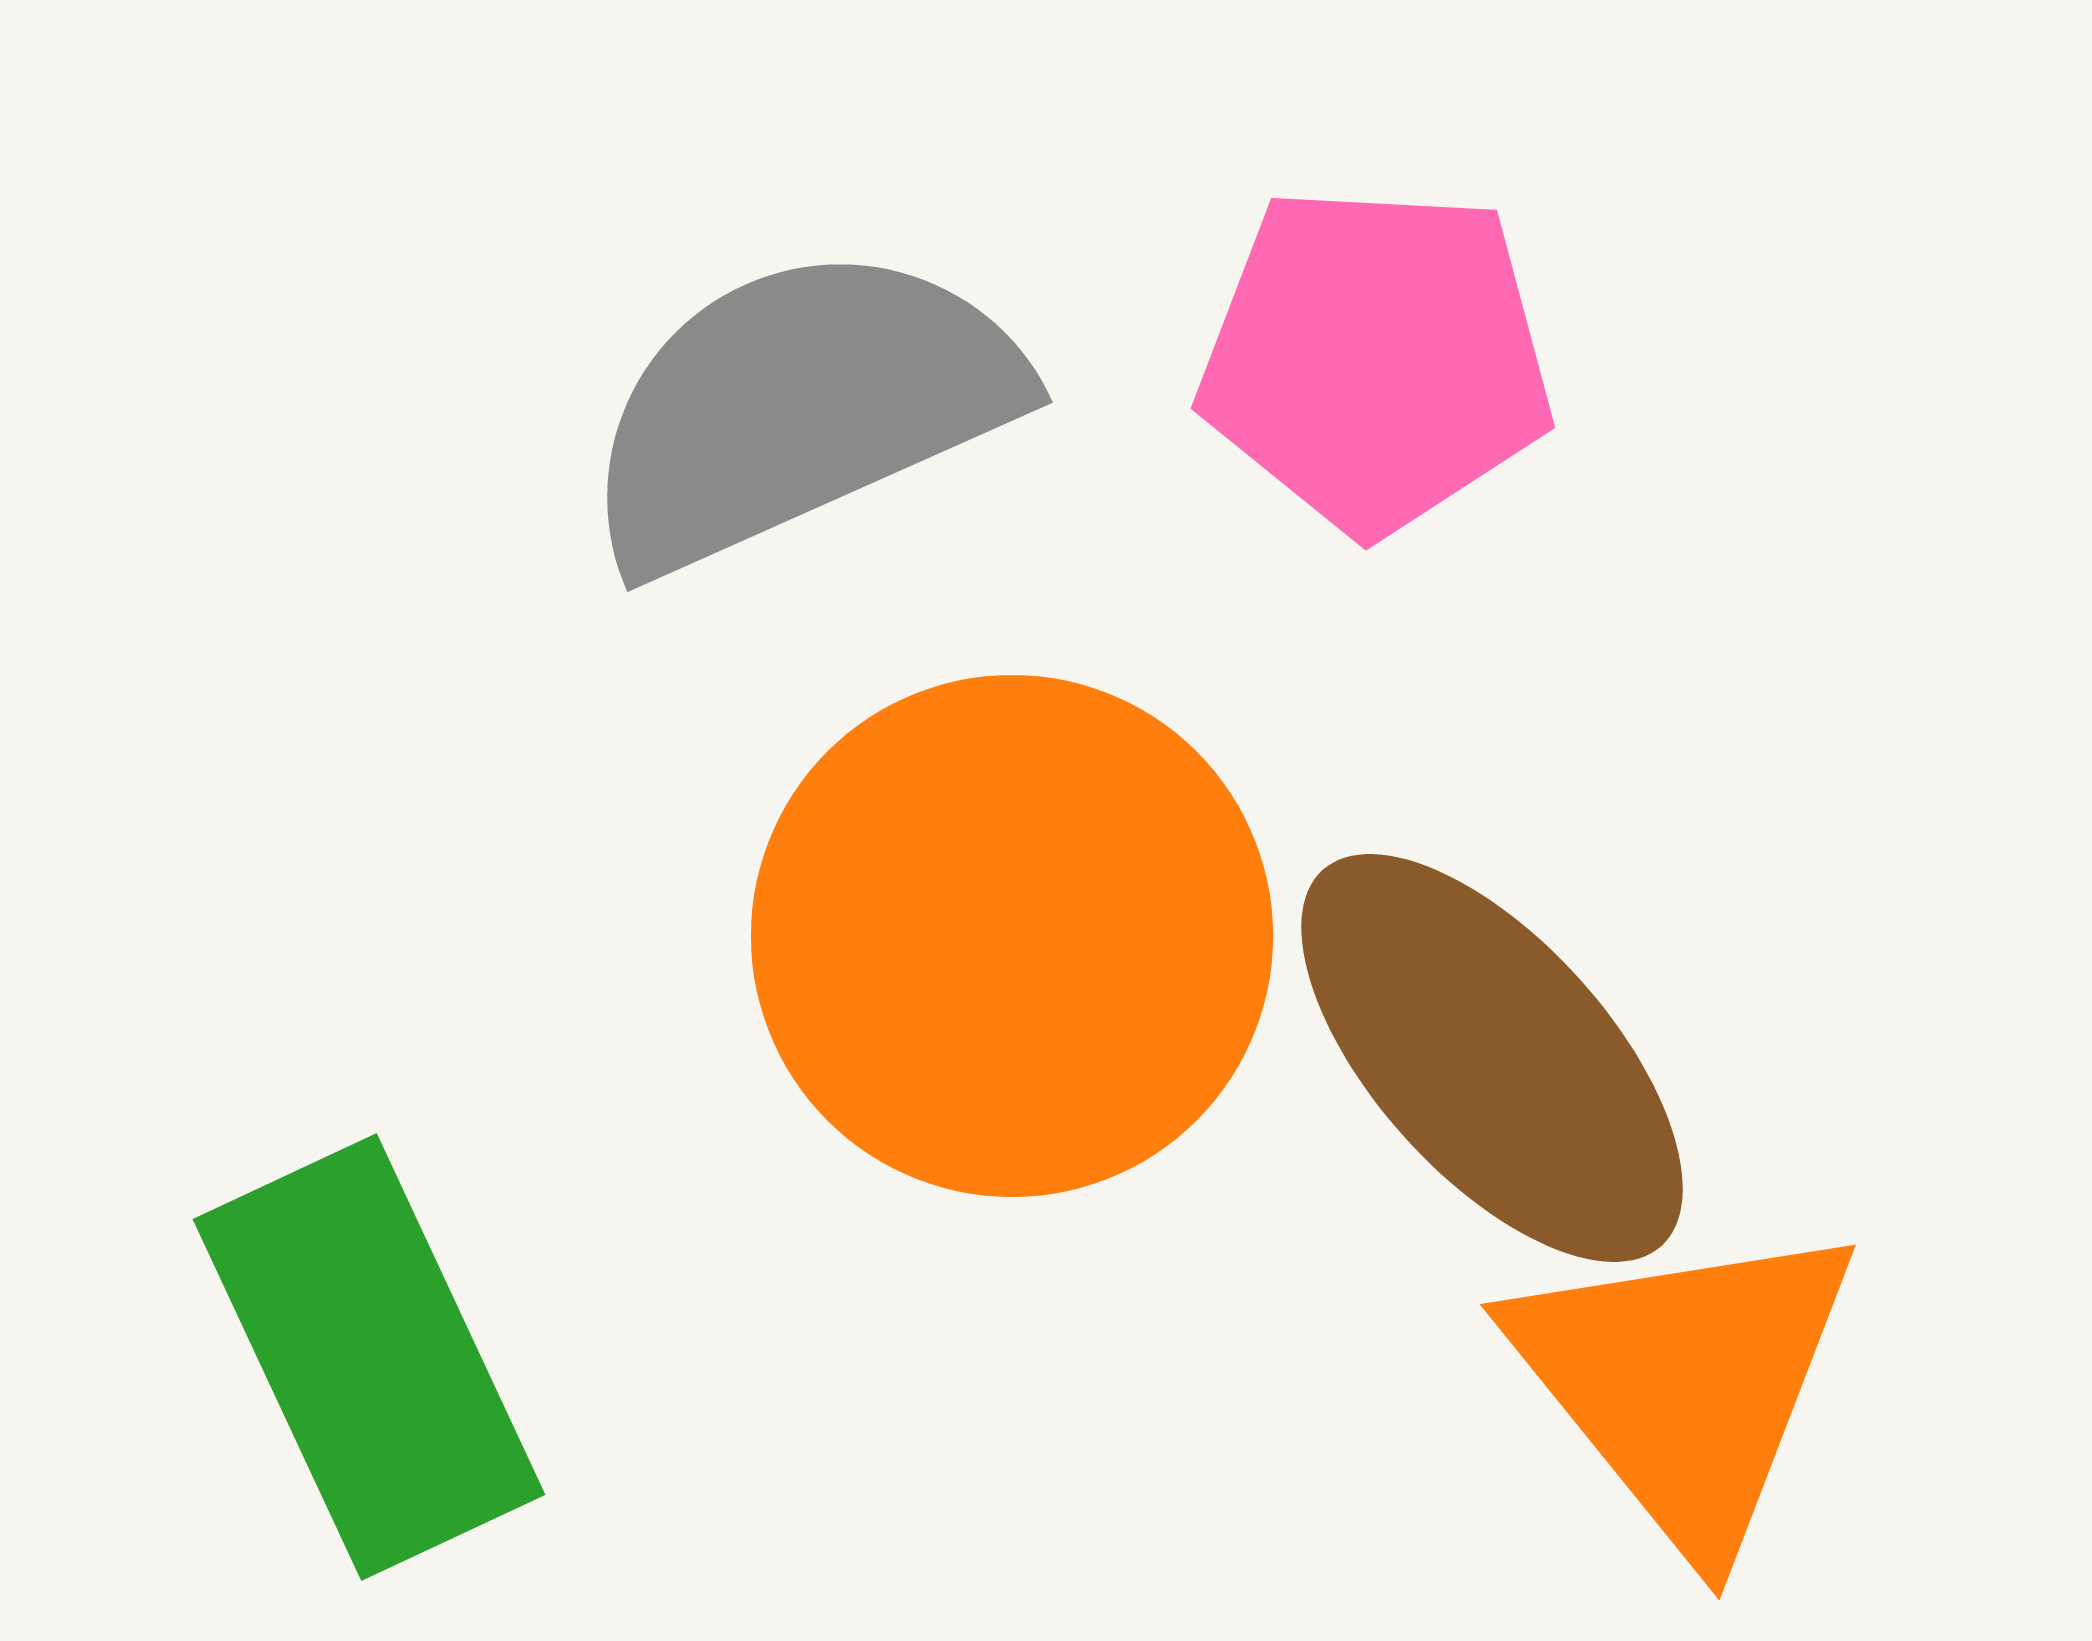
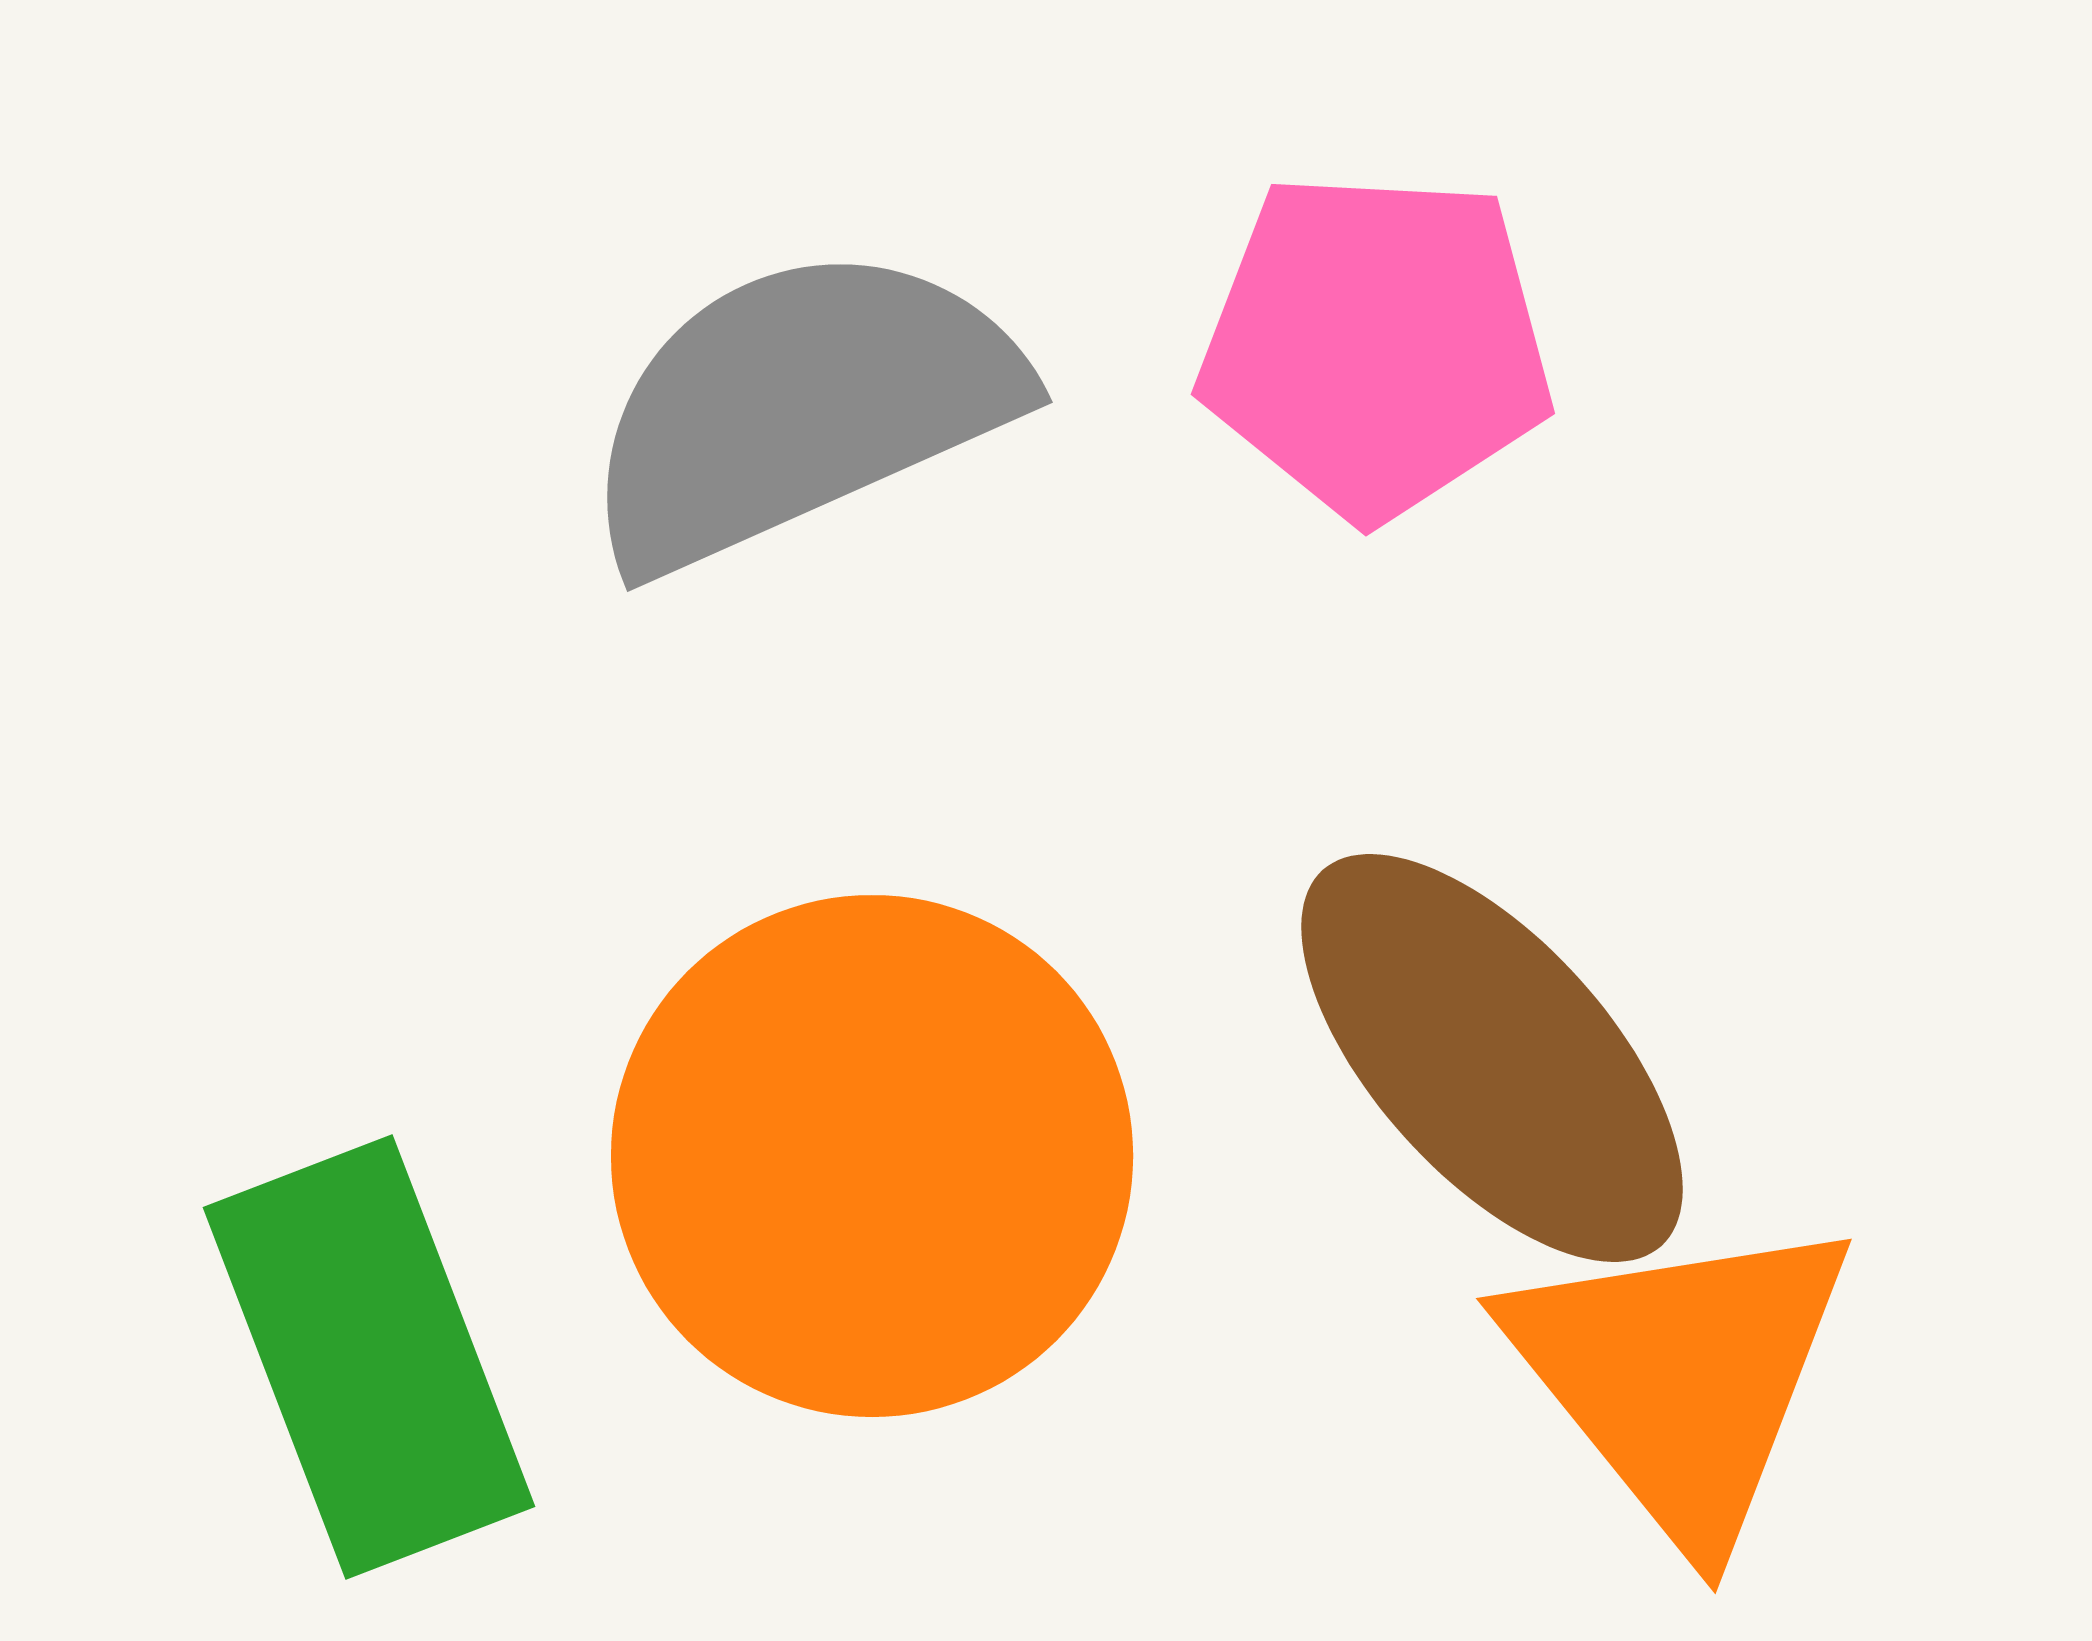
pink pentagon: moved 14 px up
orange circle: moved 140 px left, 220 px down
green rectangle: rotated 4 degrees clockwise
orange triangle: moved 4 px left, 6 px up
